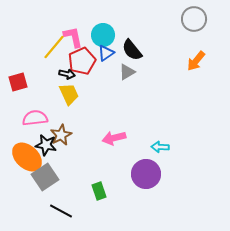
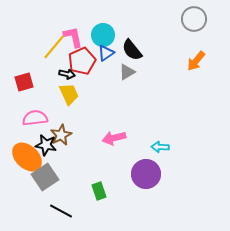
red square: moved 6 px right
